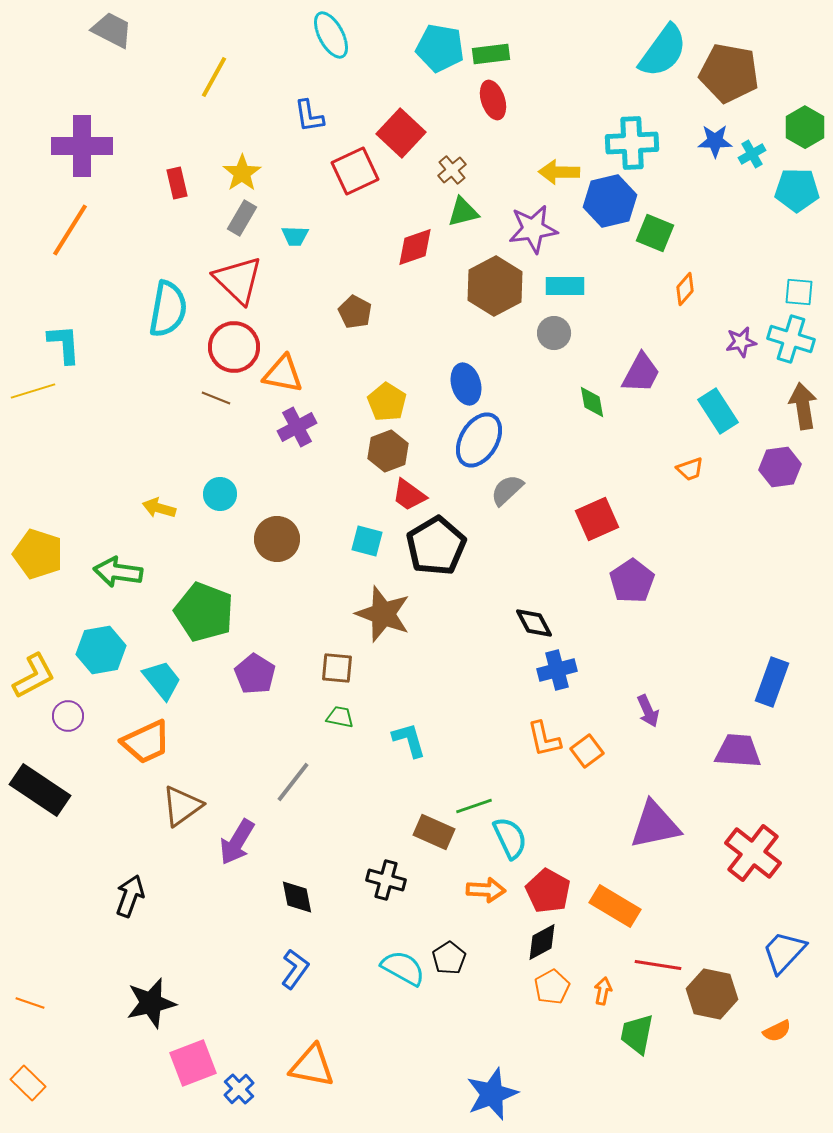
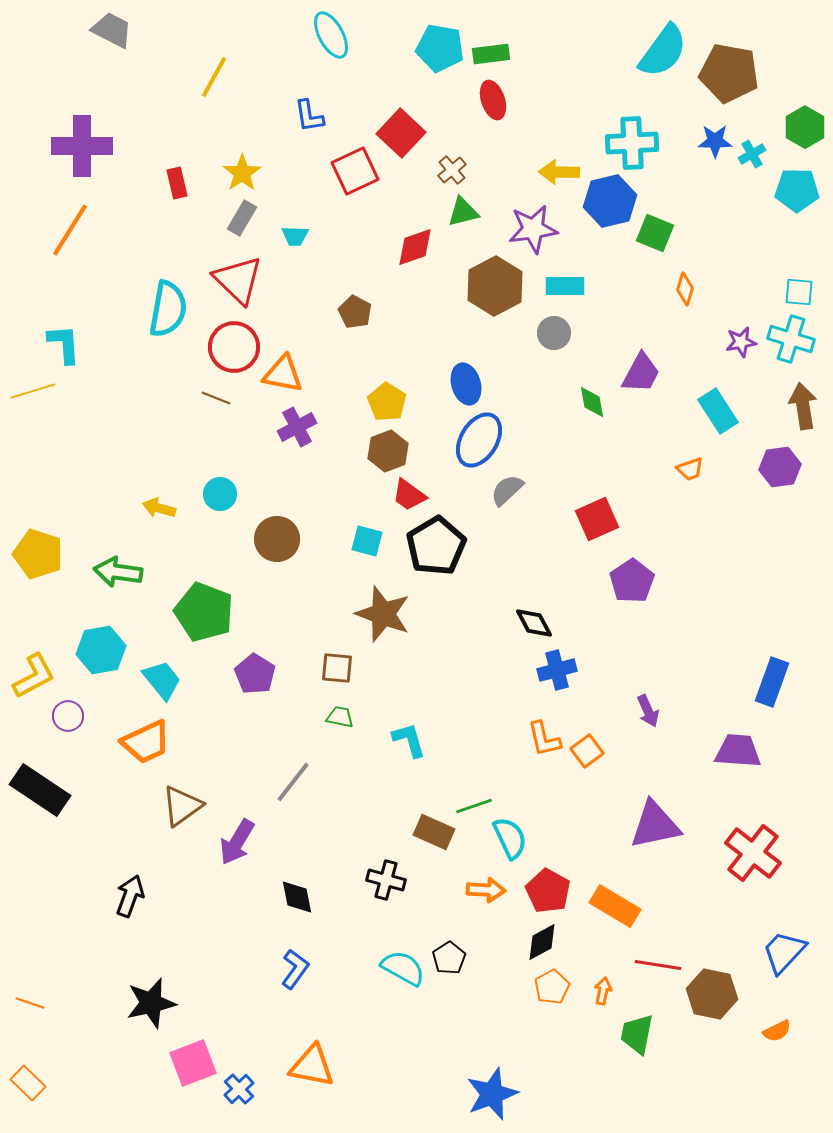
orange diamond at (685, 289): rotated 24 degrees counterclockwise
